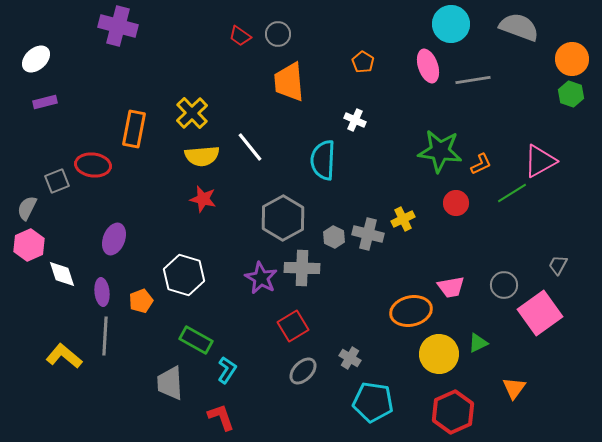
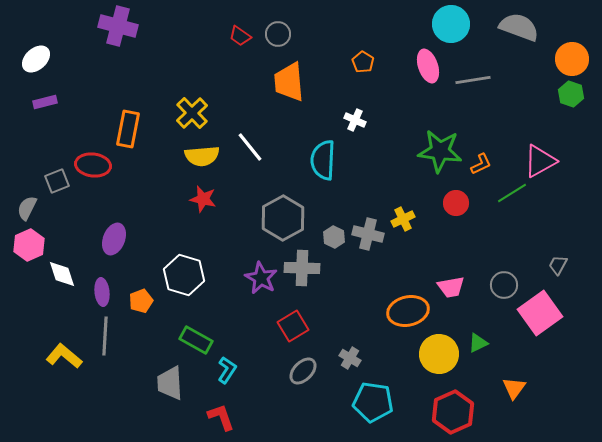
orange rectangle at (134, 129): moved 6 px left
orange ellipse at (411, 311): moved 3 px left
